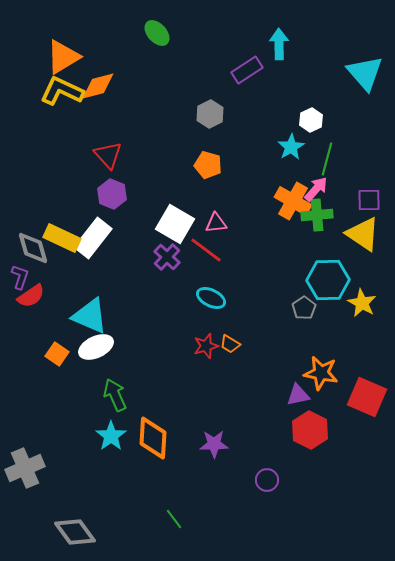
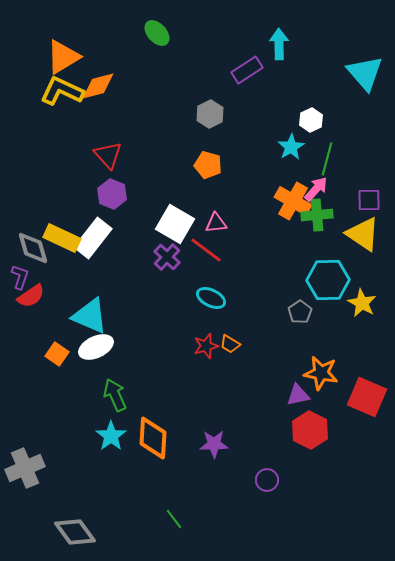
gray pentagon at (304, 308): moved 4 px left, 4 px down
